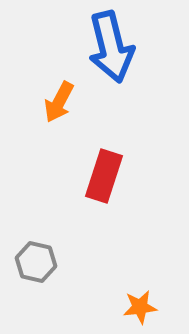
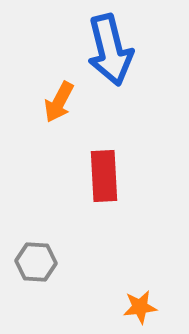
blue arrow: moved 1 px left, 3 px down
red rectangle: rotated 21 degrees counterclockwise
gray hexagon: rotated 9 degrees counterclockwise
